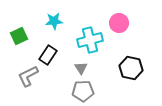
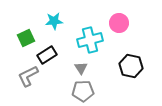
green square: moved 7 px right, 2 px down
black rectangle: moved 1 px left; rotated 24 degrees clockwise
black hexagon: moved 2 px up
